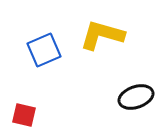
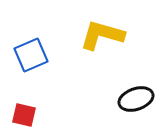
blue square: moved 13 px left, 5 px down
black ellipse: moved 2 px down
